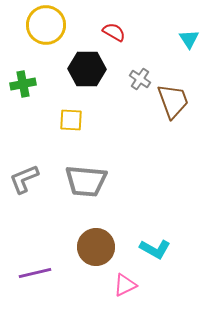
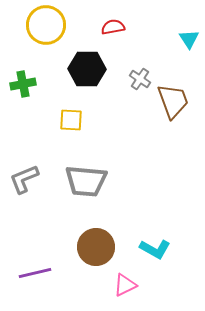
red semicircle: moved 1 px left, 5 px up; rotated 40 degrees counterclockwise
